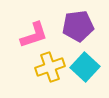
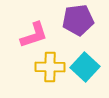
purple pentagon: moved 6 px up
yellow cross: rotated 20 degrees clockwise
